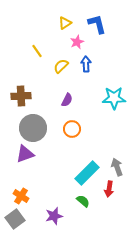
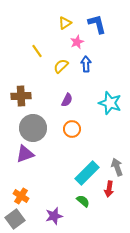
cyan star: moved 4 px left, 5 px down; rotated 20 degrees clockwise
